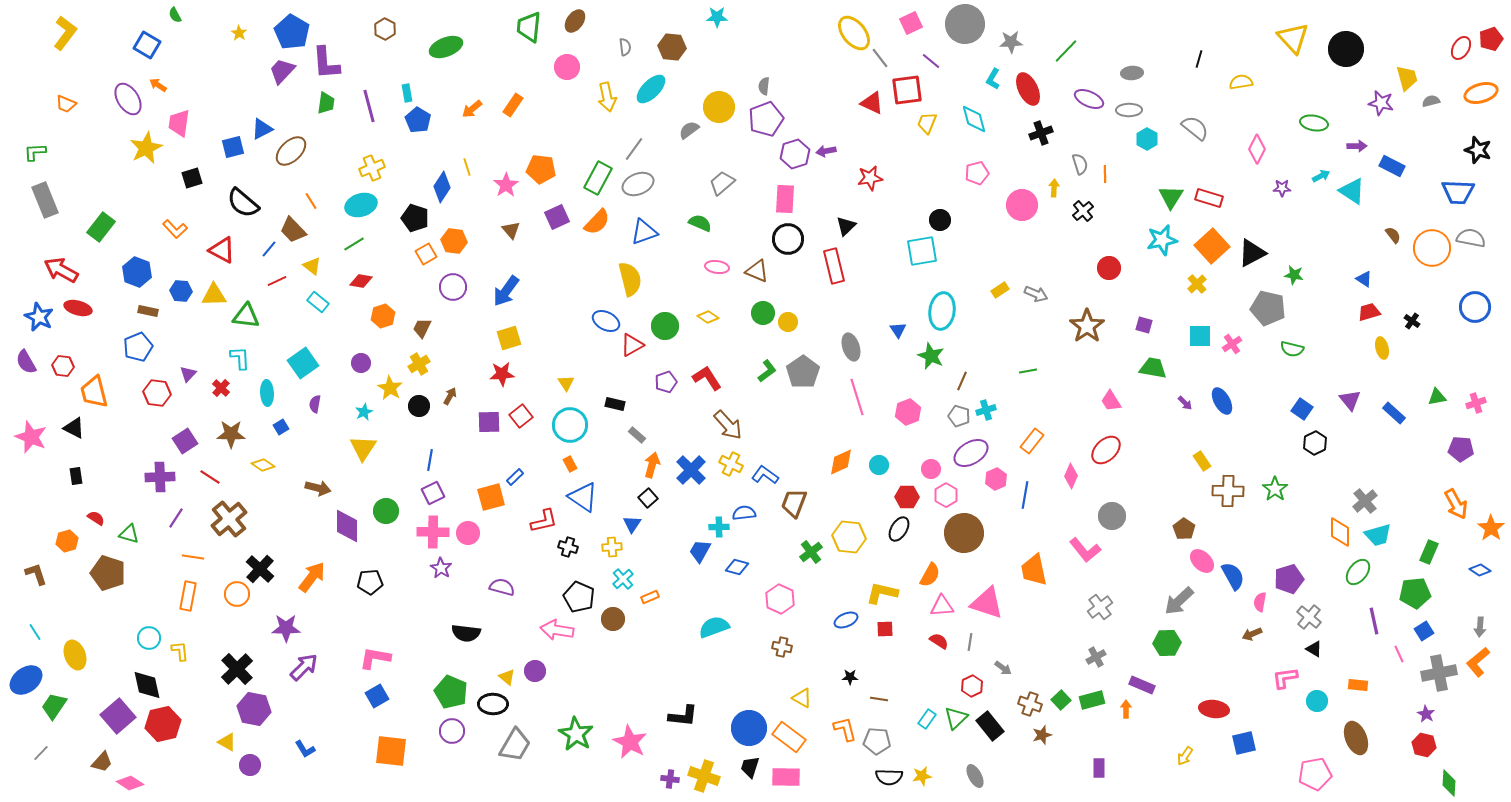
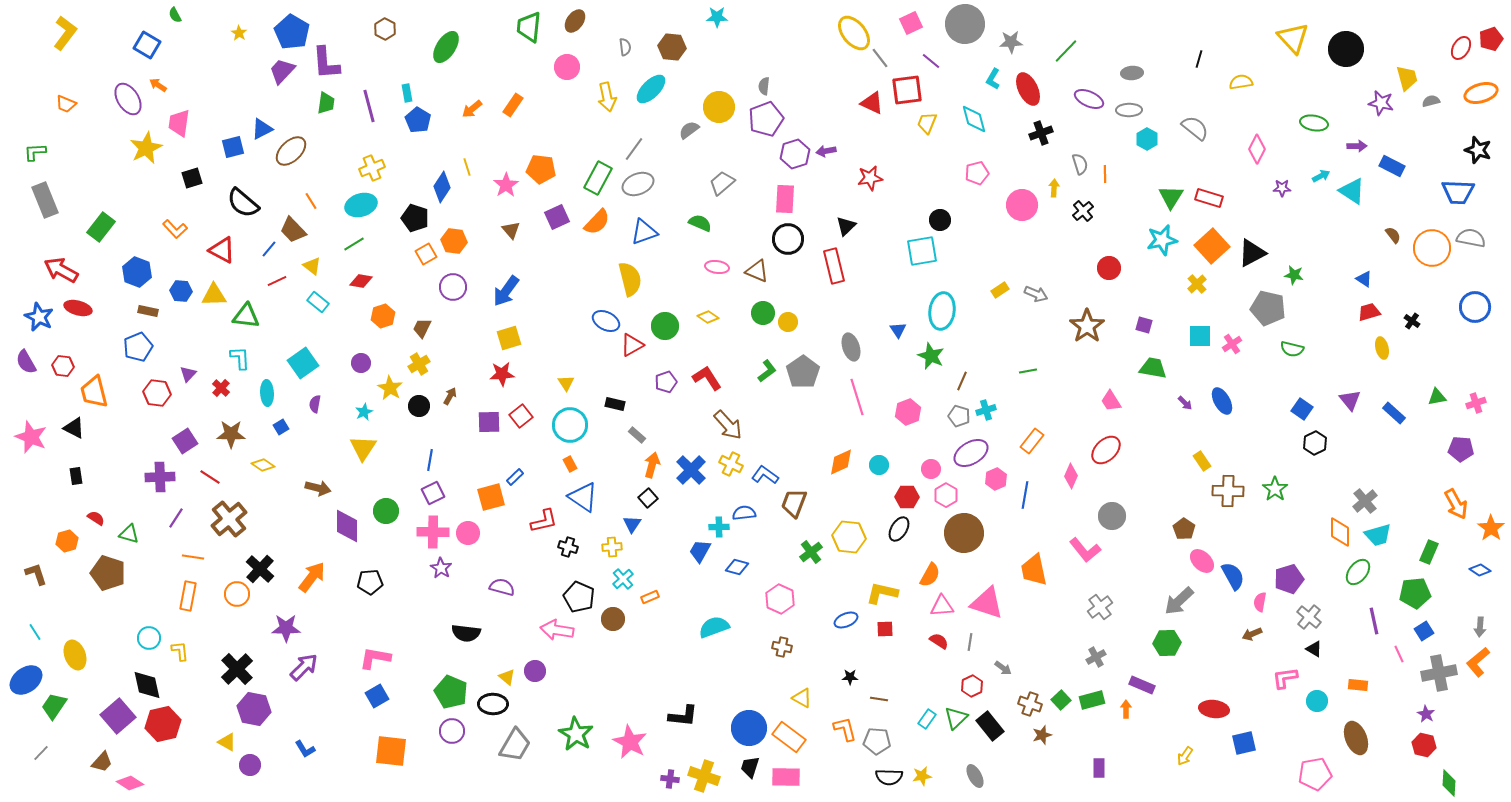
green ellipse at (446, 47): rotated 36 degrees counterclockwise
